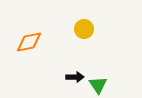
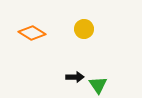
orange diamond: moved 3 px right, 9 px up; rotated 44 degrees clockwise
